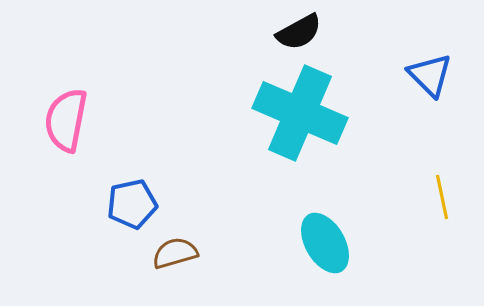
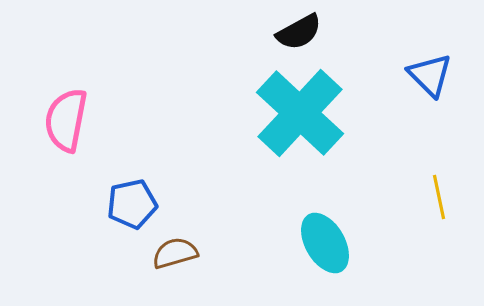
cyan cross: rotated 20 degrees clockwise
yellow line: moved 3 px left
